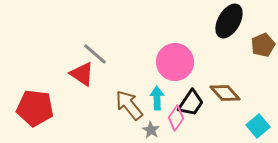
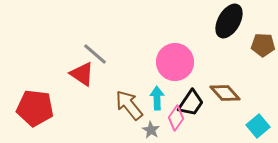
brown pentagon: rotated 25 degrees clockwise
